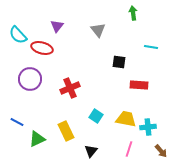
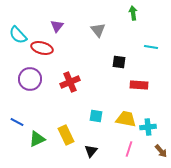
red cross: moved 6 px up
cyan square: rotated 24 degrees counterclockwise
yellow rectangle: moved 4 px down
